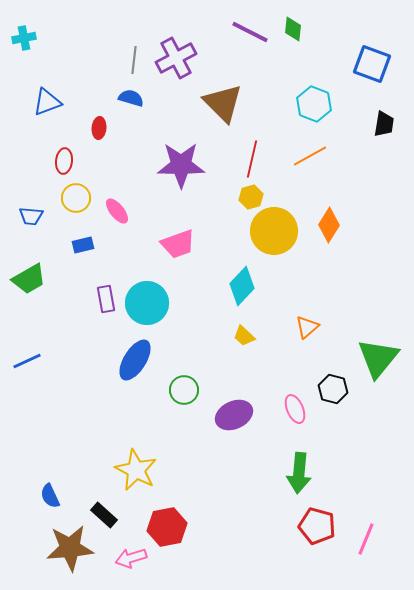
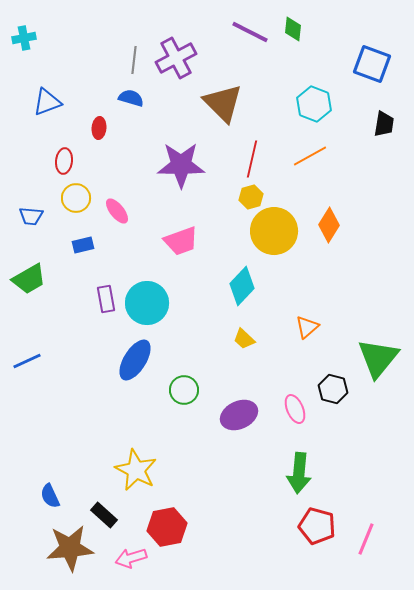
pink trapezoid at (178, 244): moved 3 px right, 3 px up
yellow trapezoid at (244, 336): moved 3 px down
purple ellipse at (234, 415): moved 5 px right
